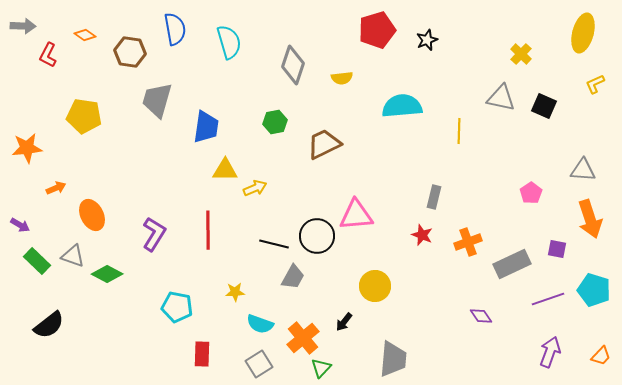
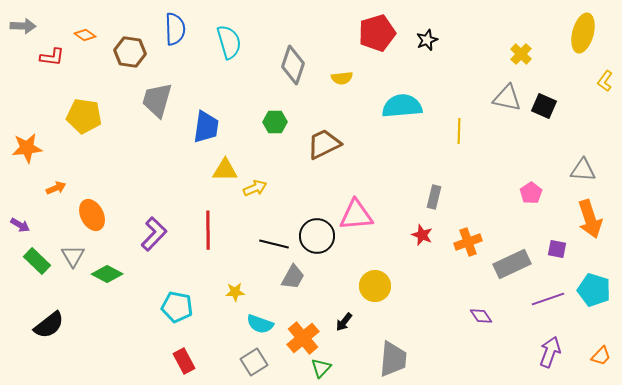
blue semicircle at (175, 29): rotated 8 degrees clockwise
red pentagon at (377, 30): moved 3 px down
red L-shape at (48, 55): moved 4 px right, 2 px down; rotated 110 degrees counterclockwise
yellow L-shape at (595, 84): moved 10 px right, 3 px up; rotated 30 degrees counterclockwise
gray triangle at (501, 98): moved 6 px right
green hexagon at (275, 122): rotated 10 degrees clockwise
purple L-shape at (154, 234): rotated 12 degrees clockwise
gray triangle at (73, 256): rotated 40 degrees clockwise
red rectangle at (202, 354): moved 18 px left, 7 px down; rotated 30 degrees counterclockwise
gray square at (259, 364): moved 5 px left, 2 px up
